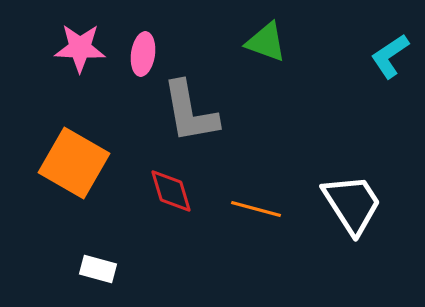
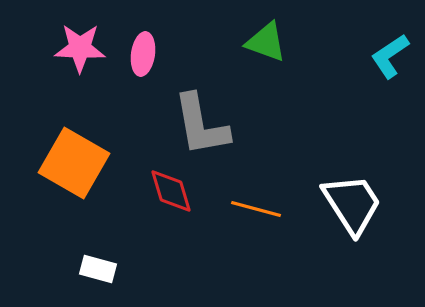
gray L-shape: moved 11 px right, 13 px down
